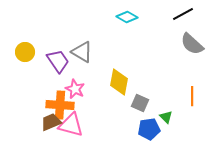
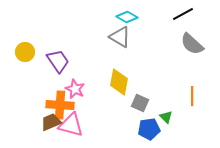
gray triangle: moved 38 px right, 15 px up
